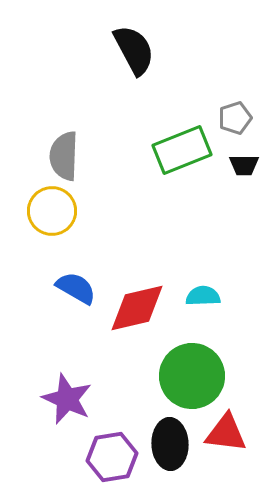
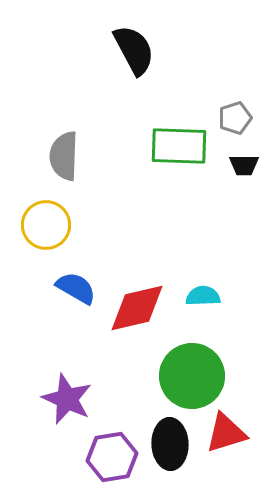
green rectangle: moved 3 px left, 4 px up; rotated 24 degrees clockwise
yellow circle: moved 6 px left, 14 px down
red triangle: rotated 24 degrees counterclockwise
